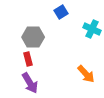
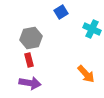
gray hexagon: moved 2 px left, 1 px down; rotated 10 degrees counterclockwise
red rectangle: moved 1 px right, 1 px down
purple arrow: rotated 50 degrees counterclockwise
